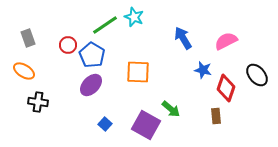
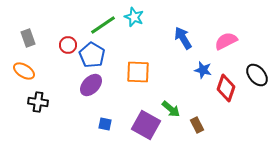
green line: moved 2 px left
brown rectangle: moved 19 px left, 9 px down; rotated 21 degrees counterclockwise
blue square: rotated 32 degrees counterclockwise
